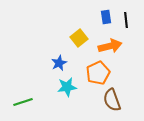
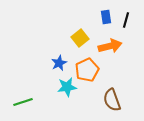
black line: rotated 21 degrees clockwise
yellow square: moved 1 px right
orange pentagon: moved 11 px left, 3 px up
